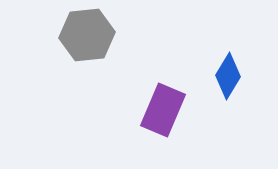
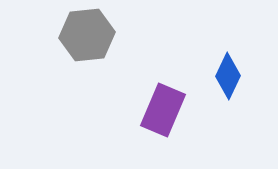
blue diamond: rotated 6 degrees counterclockwise
